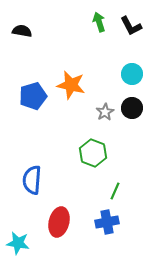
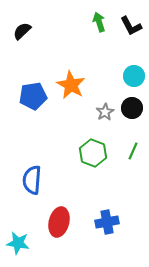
black semicircle: rotated 54 degrees counterclockwise
cyan circle: moved 2 px right, 2 px down
orange star: rotated 16 degrees clockwise
blue pentagon: rotated 8 degrees clockwise
green line: moved 18 px right, 40 px up
